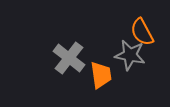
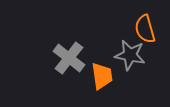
orange semicircle: moved 3 px right, 3 px up; rotated 12 degrees clockwise
orange trapezoid: moved 1 px right, 1 px down
